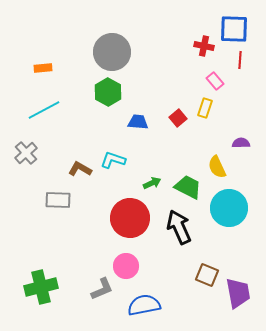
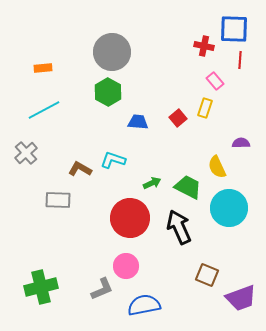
purple trapezoid: moved 3 px right, 5 px down; rotated 80 degrees clockwise
